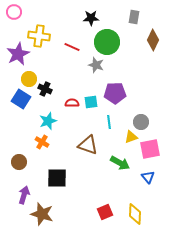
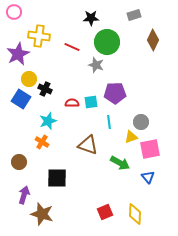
gray rectangle: moved 2 px up; rotated 64 degrees clockwise
